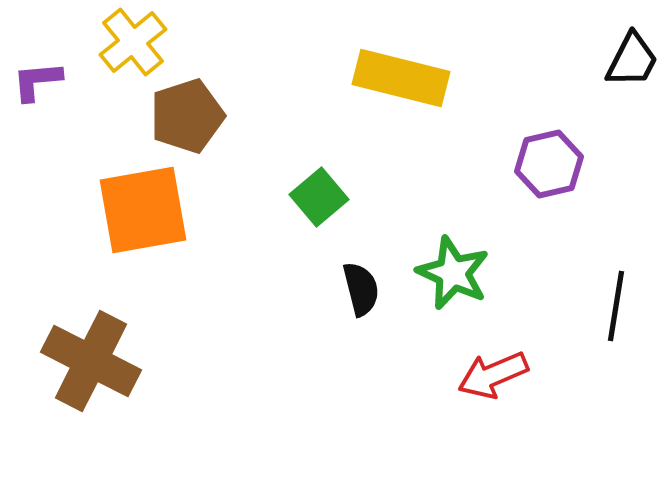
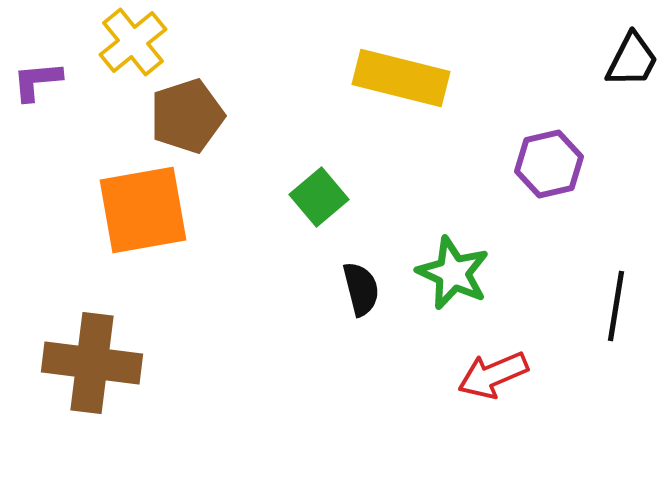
brown cross: moved 1 px right, 2 px down; rotated 20 degrees counterclockwise
